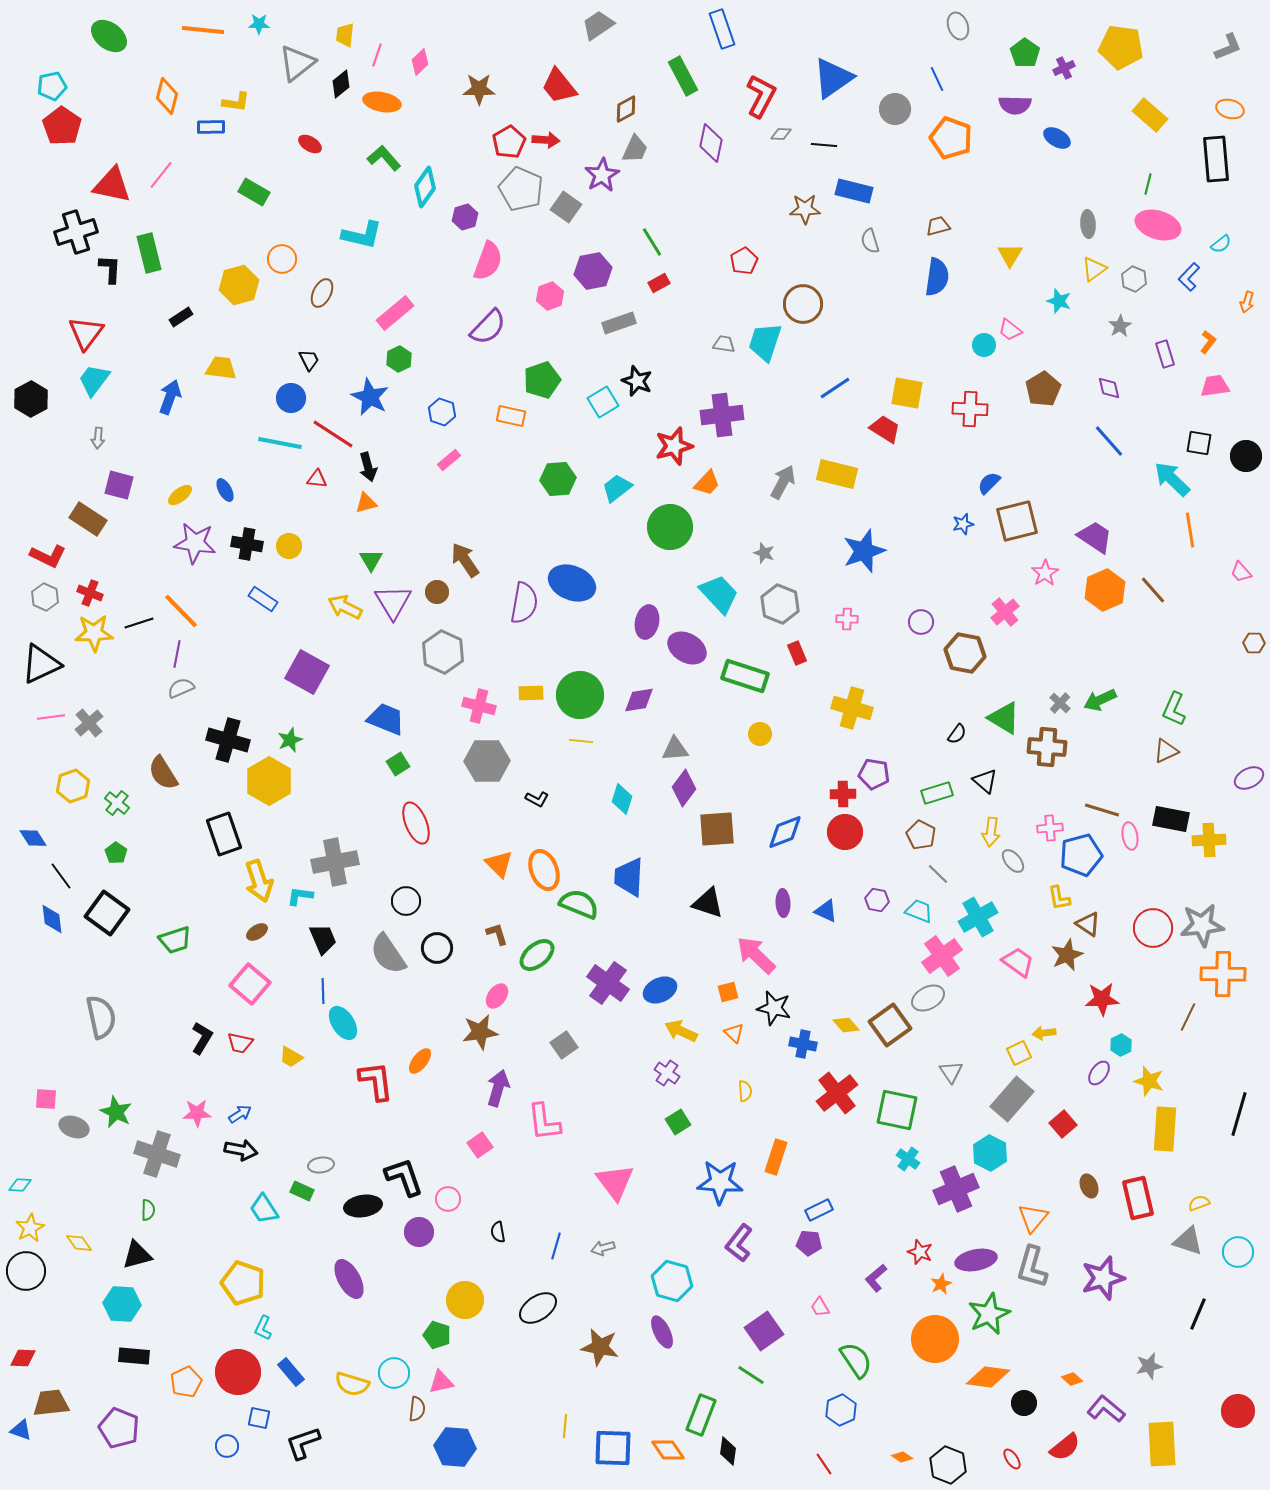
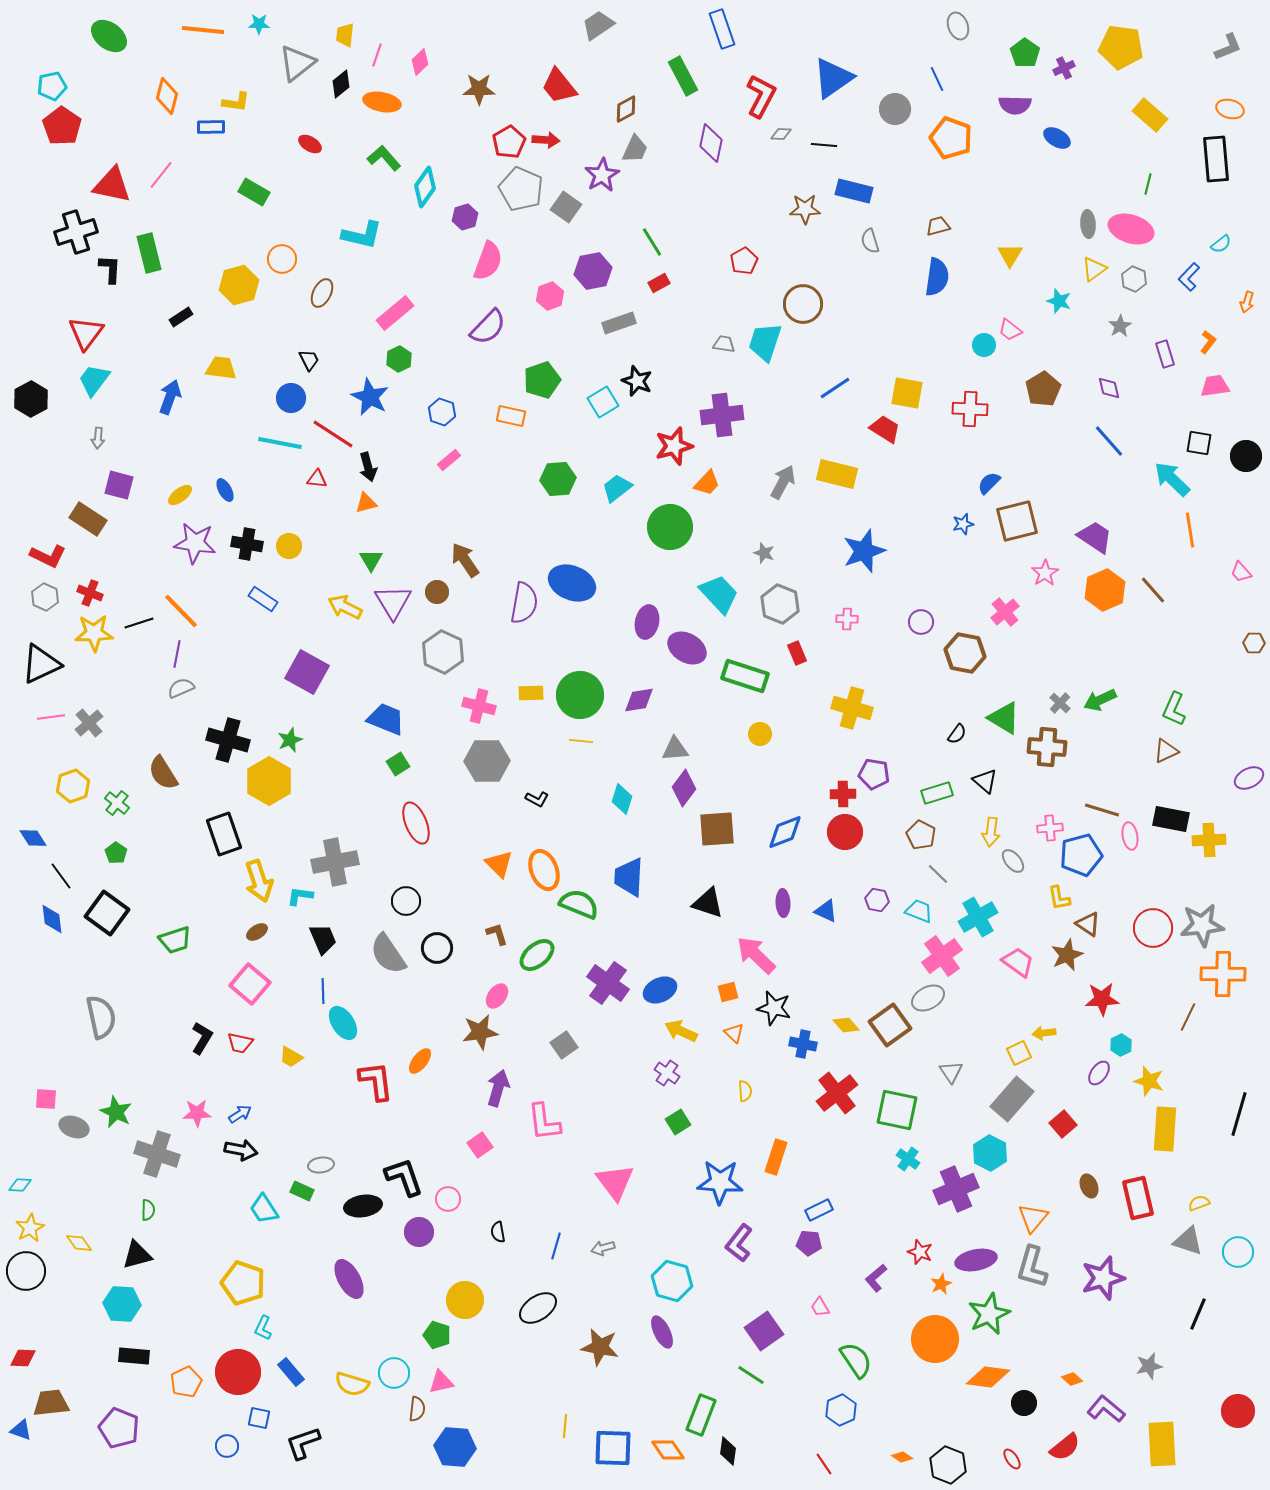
pink ellipse at (1158, 225): moved 27 px left, 4 px down
